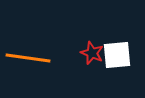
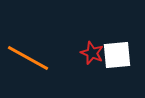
orange line: rotated 21 degrees clockwise
